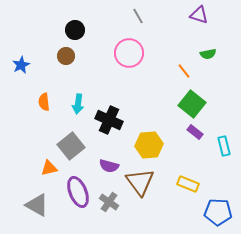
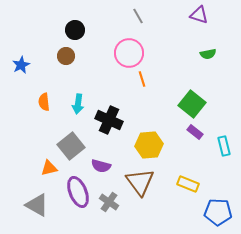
orange line: moved 42 px left, 8 px down; rotated 21 degrees clockwise
purple semicircle: moved 8 px left
